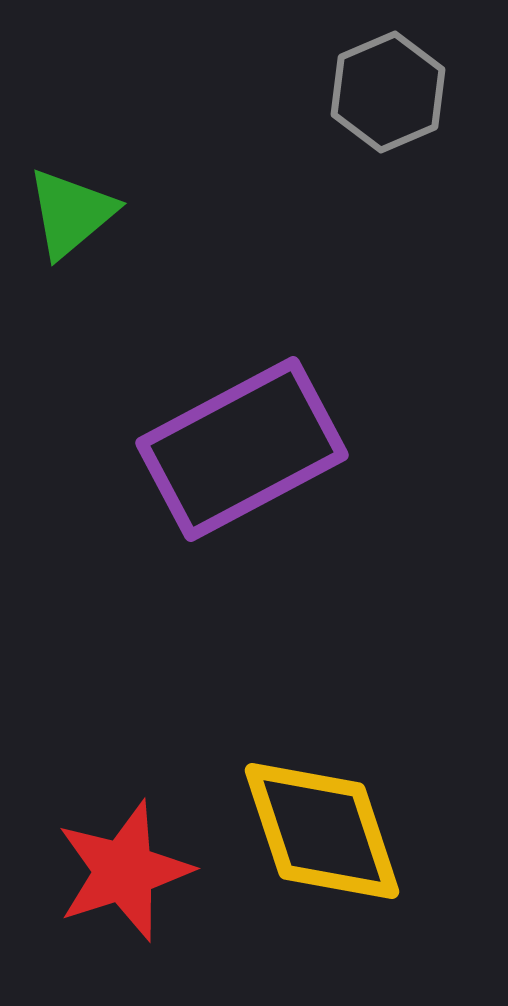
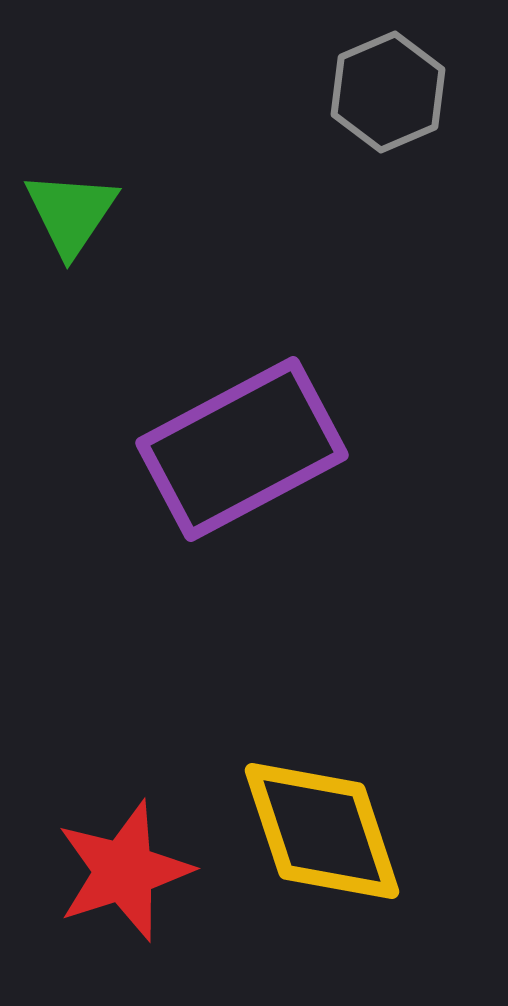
green triangle: rotated 16 degrees counterclockwise
